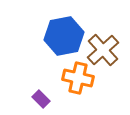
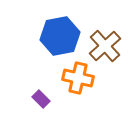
blue hexagon: moved 4 px left
brown cross: moved 2 px right, 4 px up
